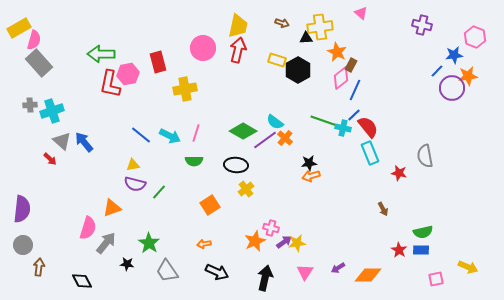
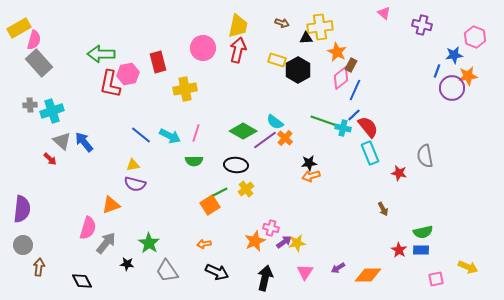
pink triangle at (361, 13): moved 23 px right
blue line at (437, 71): rotated 24 degrees counterclockwise
green line at (159, 192): moved 61 px right; rotated 21 degrees clockwise
orange triangle at (112, 208): moved 1 px left, 3 px up
